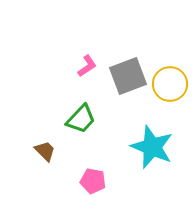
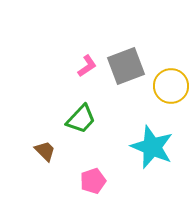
gray square: moved 2 px left, 10 px up
yellow circle: moved 1 px right, 2 px down
pink pentagon: rotated 30 degrees counterclockwise
